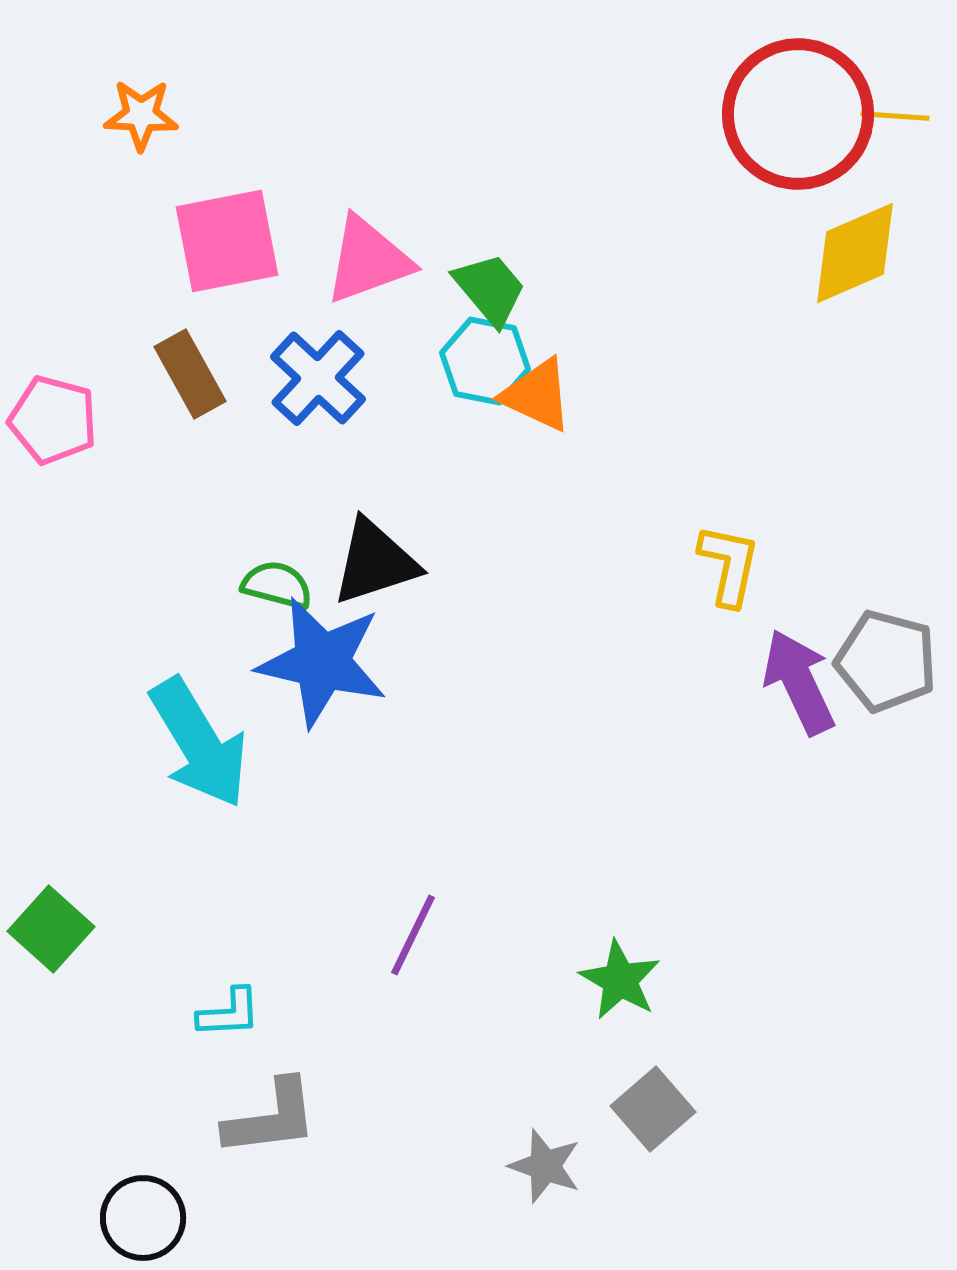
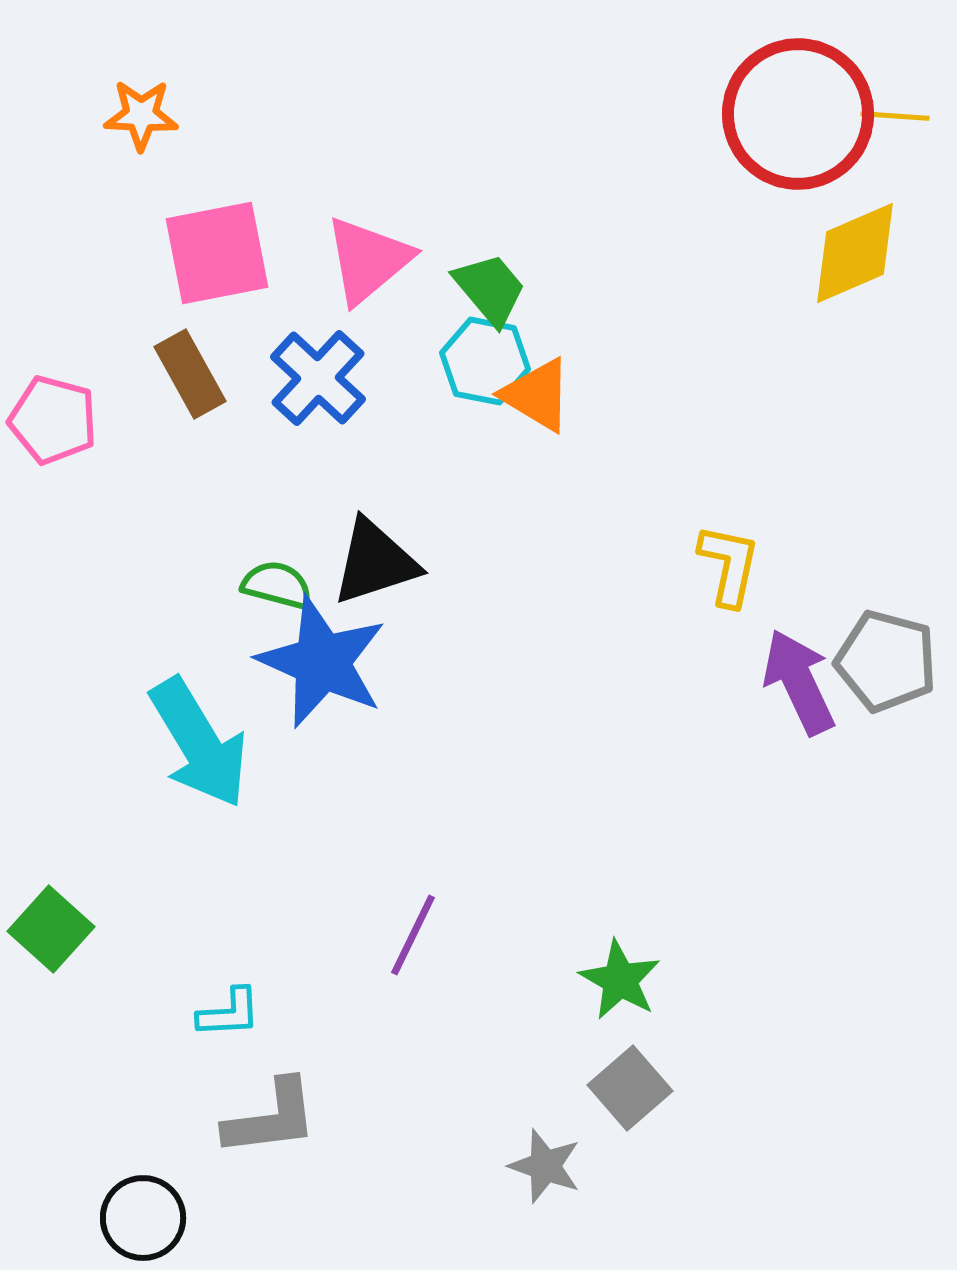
pink square: moved 10 px left, 12 px down
pink triangle: rotated 20 degrees counterclockwise
orange triangle: rotated 6 degrees clockwise
blue star: rotated 11 degrees clockwise
gray square: moved 23 px left, 21 px up
